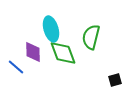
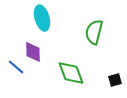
cyan ellipse: moved 9 px left, 11 px up
green semicircle: moved 3 px right, 5 px up
green diamond: moved 8 px right, 20 px down
